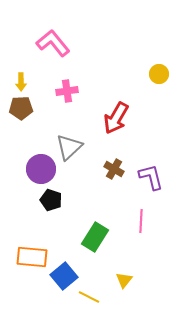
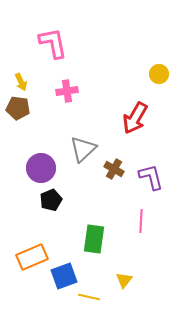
pink L-shape: rotated 28 degrees clockwise
yellow arrow: rotated 24 degrees counterclockwise
brown pentagon: moved 3 px left; rotated 10 degrees clockwise
red arrow: moved 19 px right
gray triangle: moved 14 px right, 2 px down
purple circle: moved 1 px up
black pentagon: rotated 30 degrees clockwise
green rectangle: moved 1 px left, 2 px down; rotated 24 degrees counterclockwise
orange rectangle: rotated 28 degrees counterclockwise
blue square: rotated 20 degrees clockwise
yellow line: rotated 15 degrees counterclockwise
